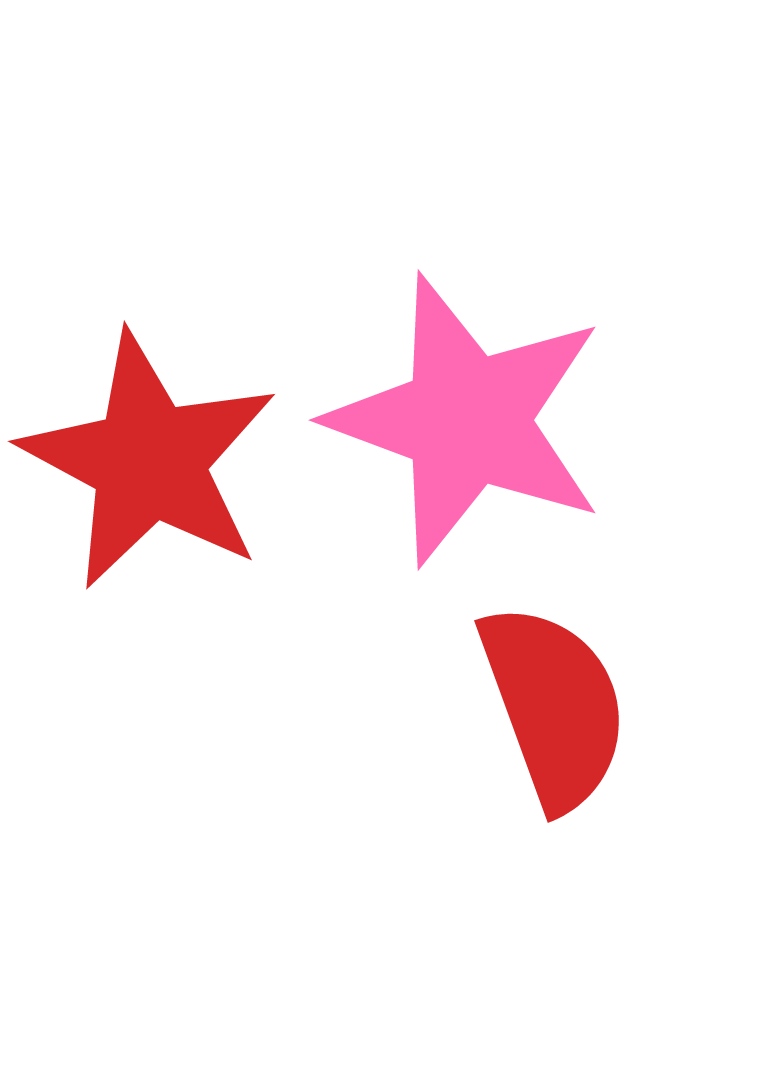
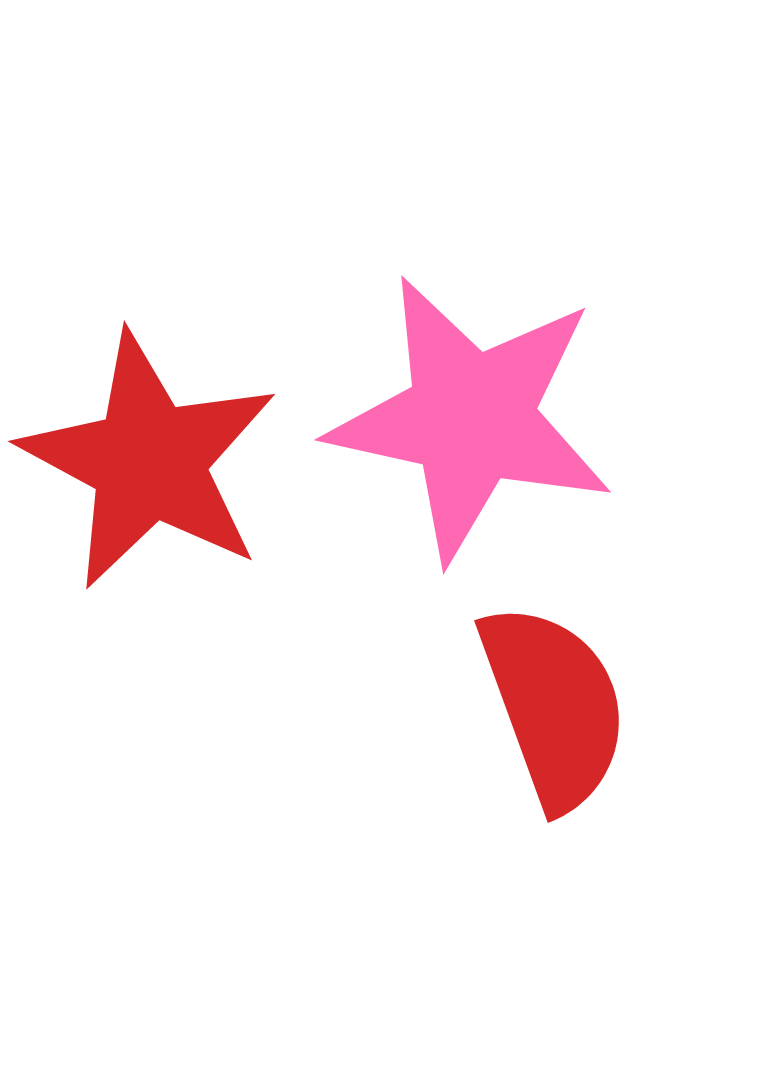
pink star: moved 4 px right, 2 px up; rotated 8 degrees counterclockwise
